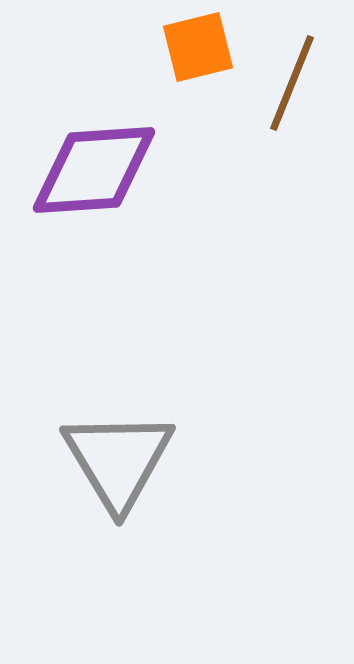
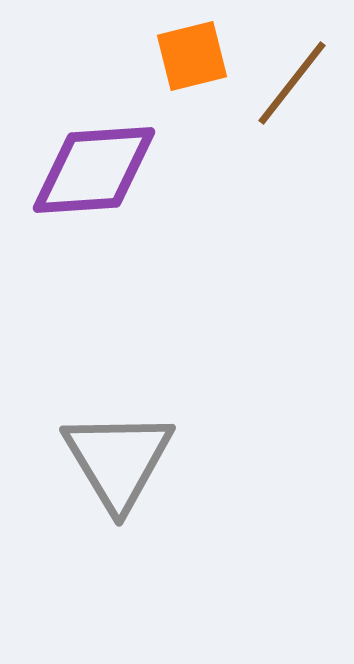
orange square: moved 6 px left, 9 px down
brown line: rotated 16 degrees clockwise
